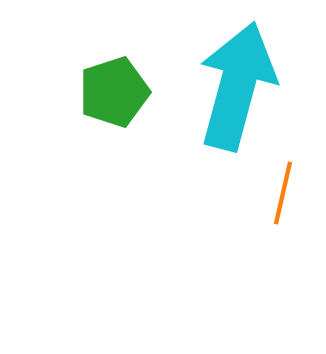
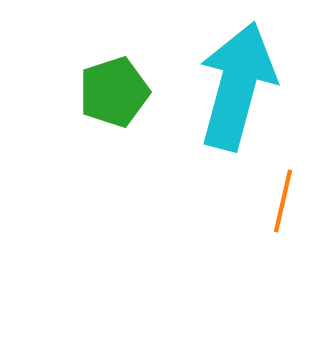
orange line: moved 8 px down
